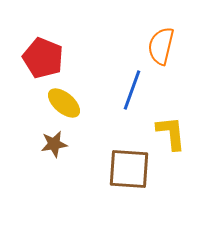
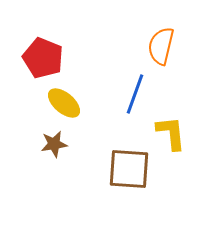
blue line: moved 3 px right, 4 px down
